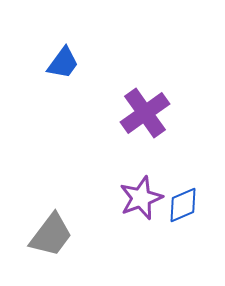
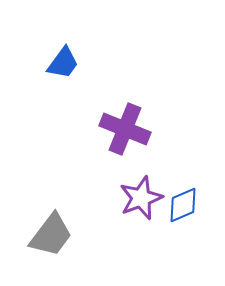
purple cross: moved 20 px left, 16 px down; rotated 33 degrees counterclockwise
